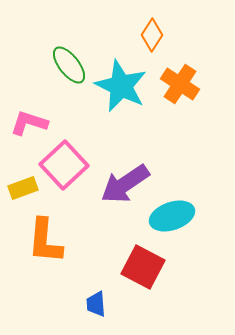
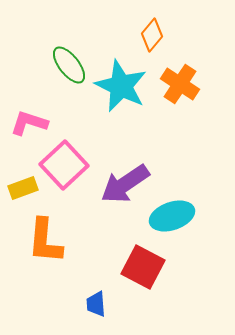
orange diamond: rotated 8 degrees clockwise
